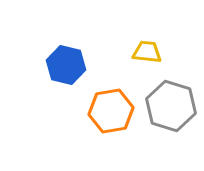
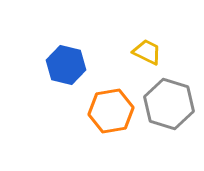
yellow trapezoid: rotated 20 degrees clockwise
gray hexagon: moved 2 px left, 2 px up
